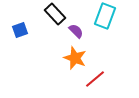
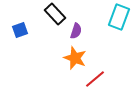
cyan rectangle: moved 14 px right, 1 px down
purple semicircle: rotated 63 degrees clockwise
